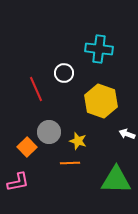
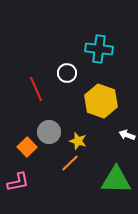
white circle: moved 3 px right
white arrow: moved 1 px down
orange line: rotated 42 degrees counterclockwise
